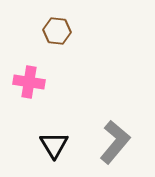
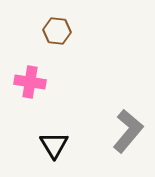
pink cross: moved 1 px right
gray L-shape: moved 13 px right, 11 px up
